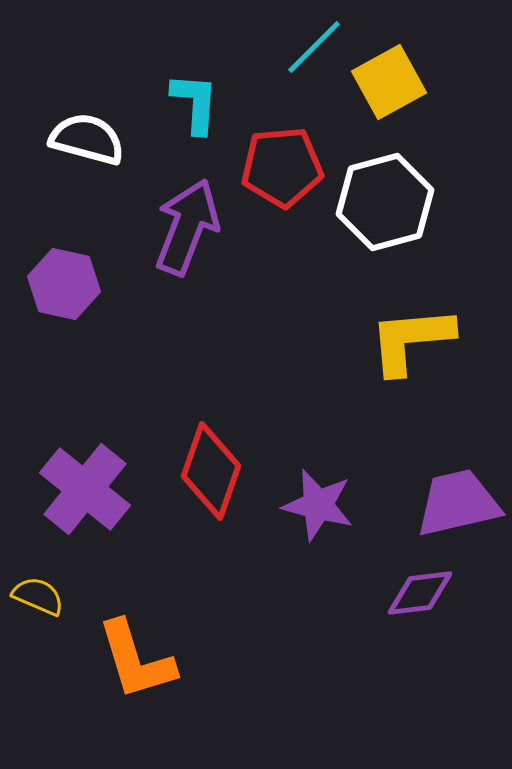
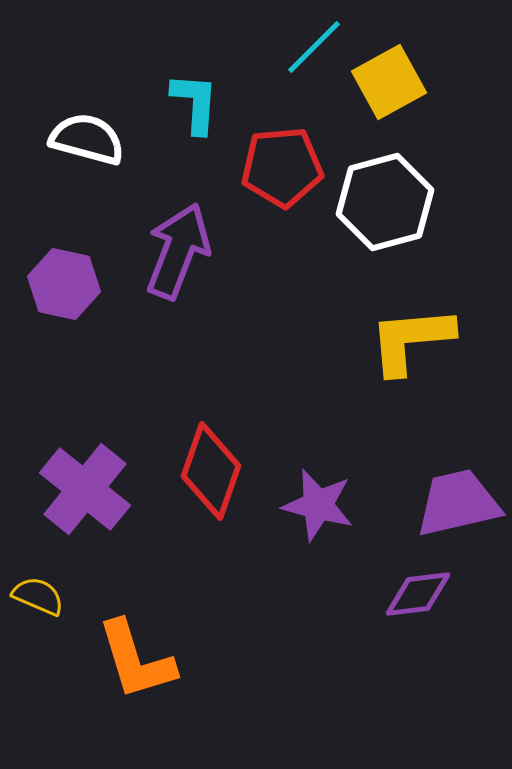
purple arrow: moved 9 px left, 24 px down
purple diamond: moved 2 px left, 1 px down
